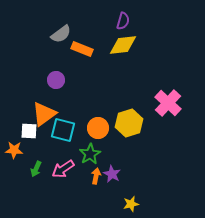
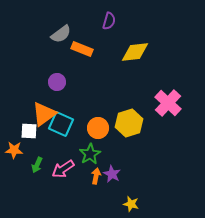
purple semicircle: moved 14 px left
yellow diamond: moved 12 px right, 7 px down
purple circle: moved 1 px right, 2 px down
cyan square: moved 2 px left, 6 px up; rotated 10 degrees clockwise
green arrow: moved 1 px right, 4 px up
yellow star: rotated 28 degrees clockwise
